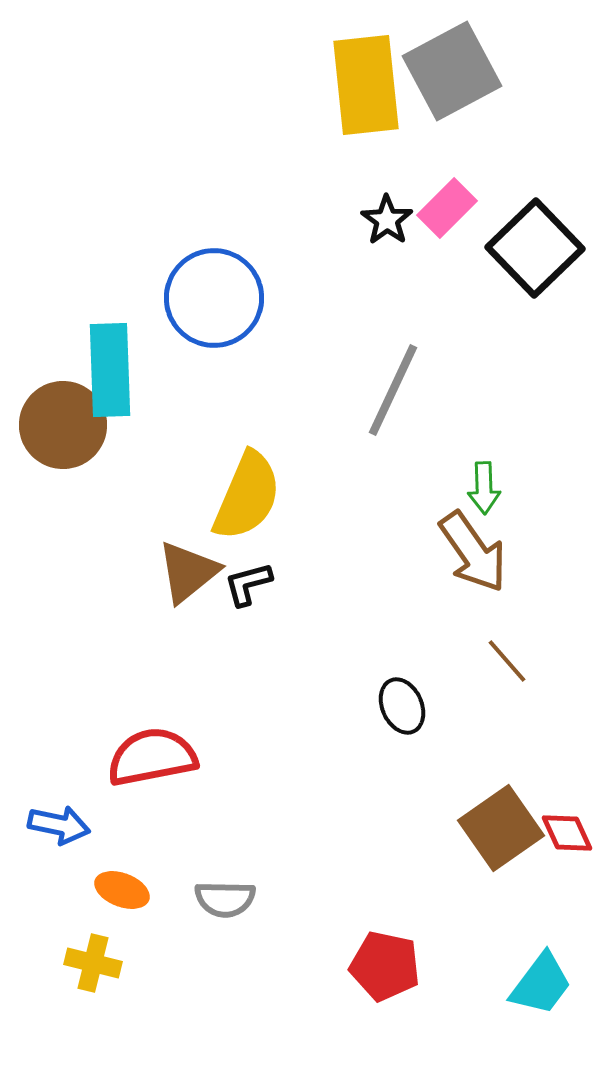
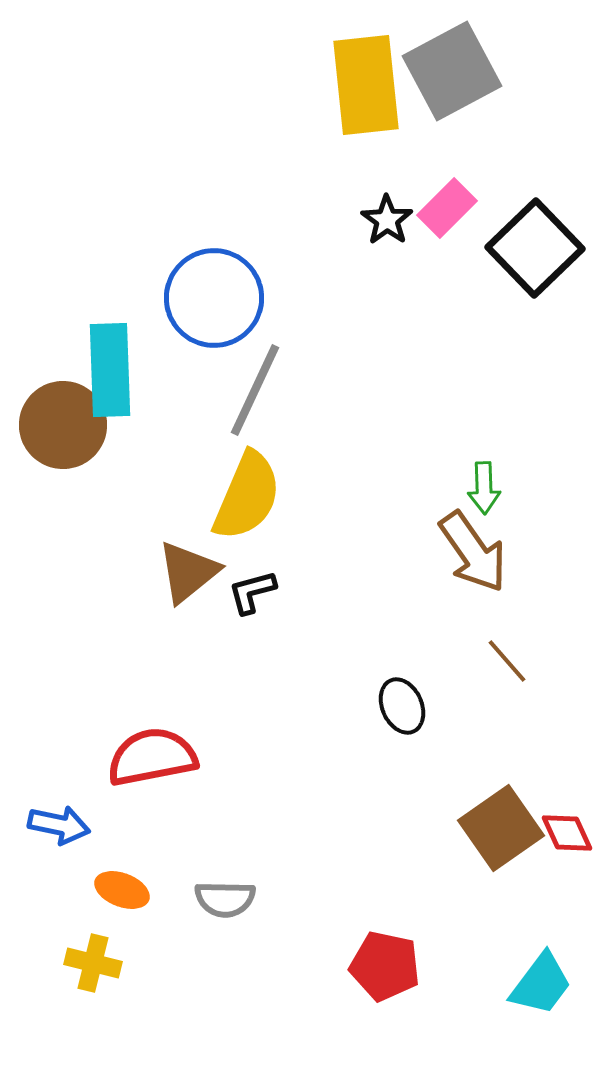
gray line: moved 138 px left
black L-shape: moved 4 px right, 8 px down
